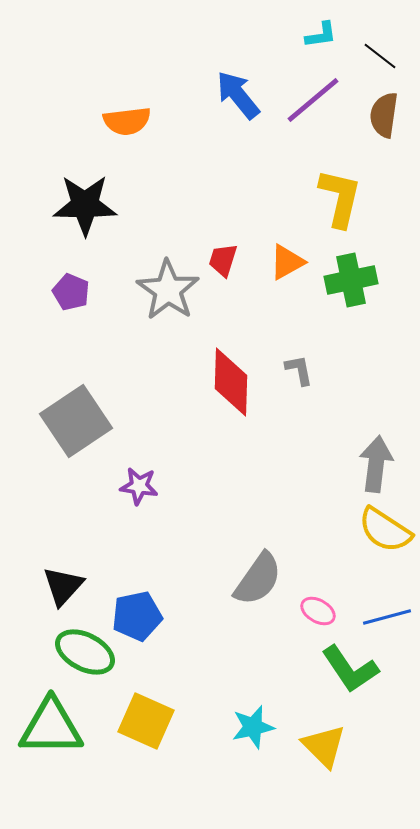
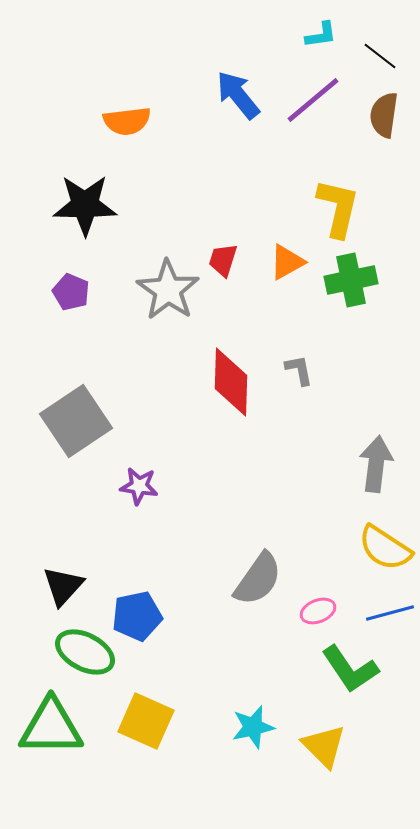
yellow L-shape: moved 2 px left, 10 px down
yellow semicircle: moved 18 px down
pink ellipse: rotated 52 degrees counterclockwise
blue line: moved 3 px right, 4 px up
